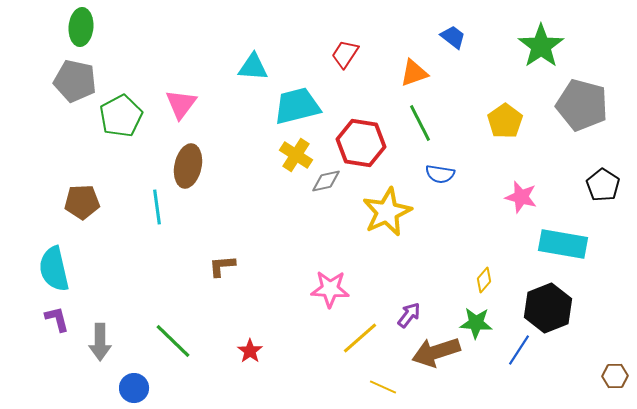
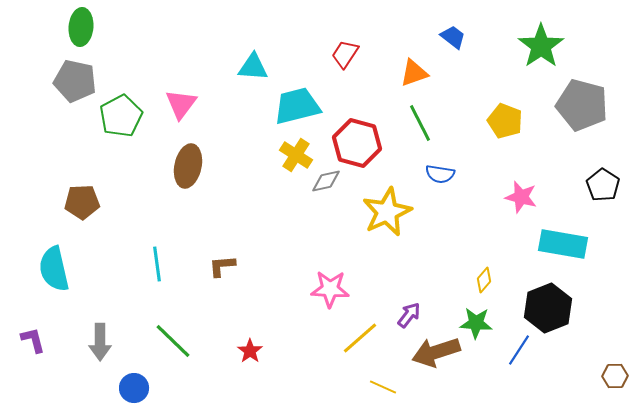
yellow pentagon at (505, 121): rotated 16 degrees counterclockwise
red hexagon at (361, 143): moved 4 px left; rotated 6 degrees clockwise
cyan line at (157, 207): moved 57 px down
purple L-shape at (57, 319): moved 24 px left, 21 px down
